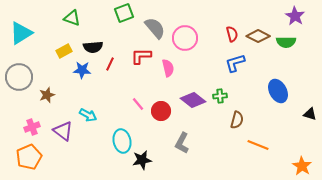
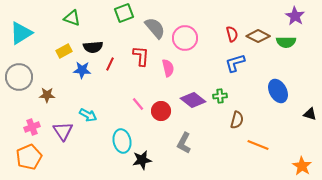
red L-shape: rotated 95 degrees clockwise
brown star: rotated 21 degrees clockwise
purple triangle: rotated 20 degrees clockwise
gray L-shape: moved 2 px right
